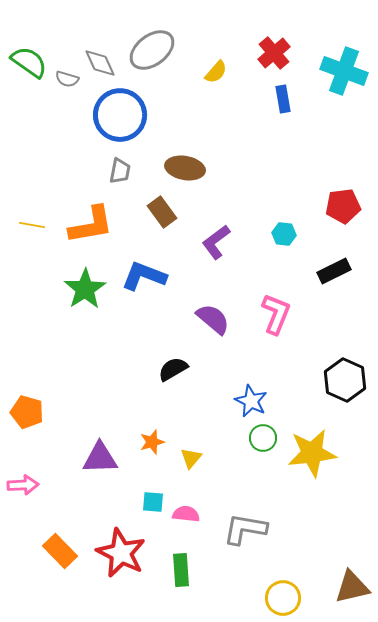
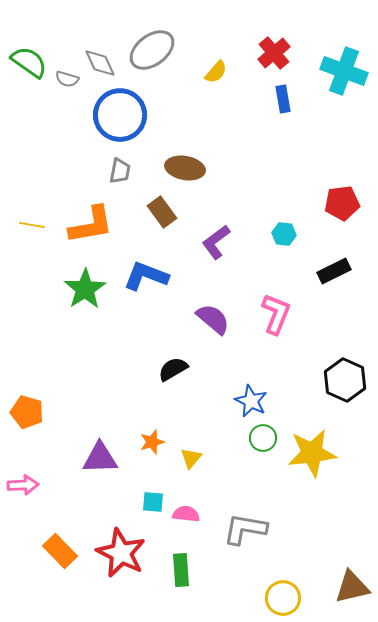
red pentagon: moved 1 px left, 3 px up
blue L-shape: moved 2 px right
